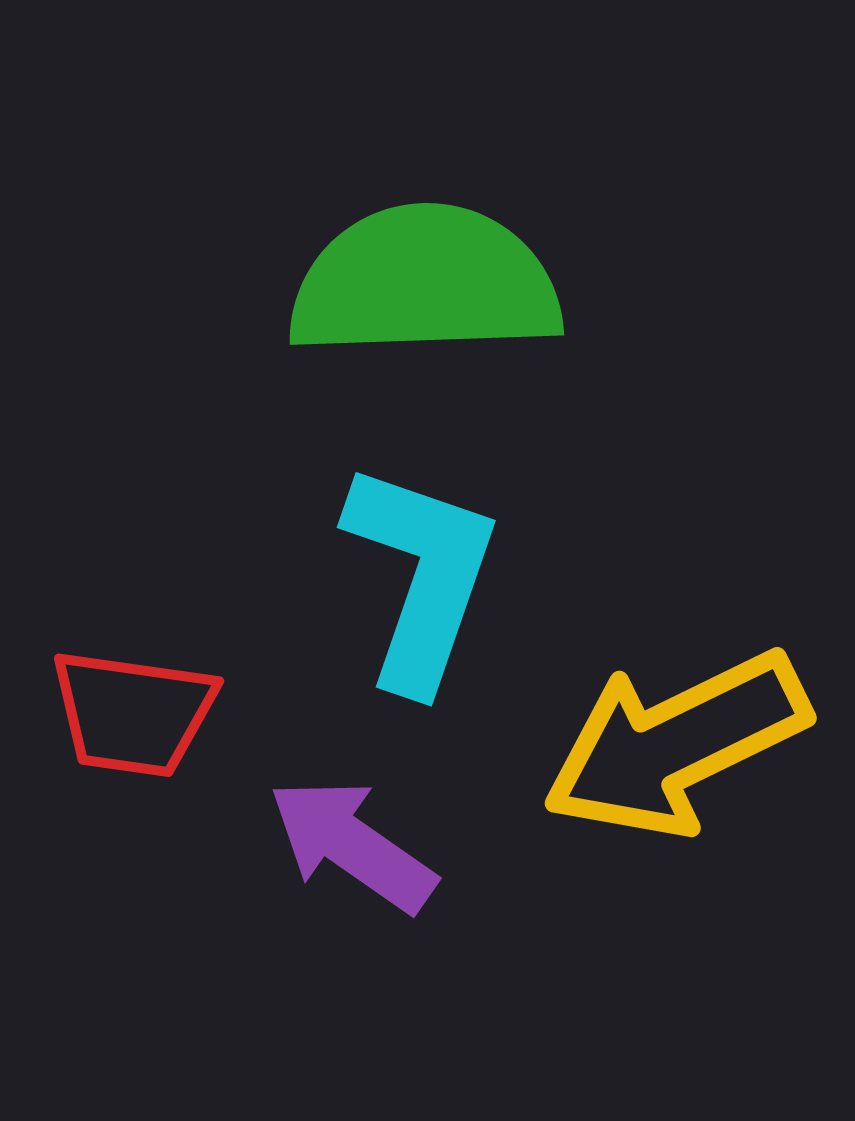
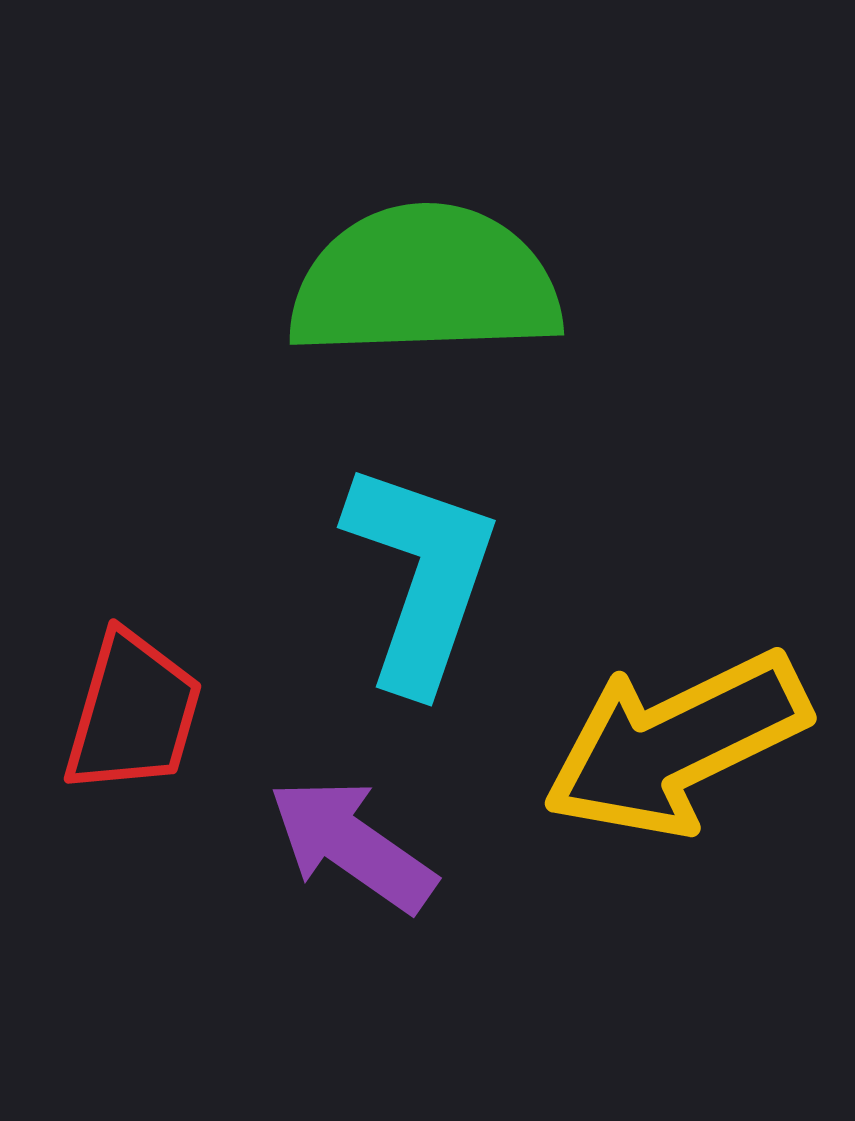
red trapezoid: rotated 82 degrees counterclockwise
